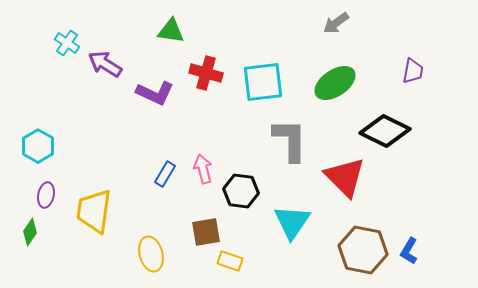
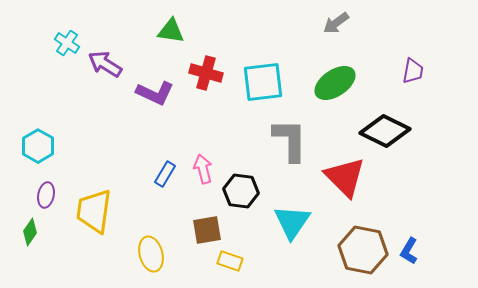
brown square: moved 1 px right, 2 px up
